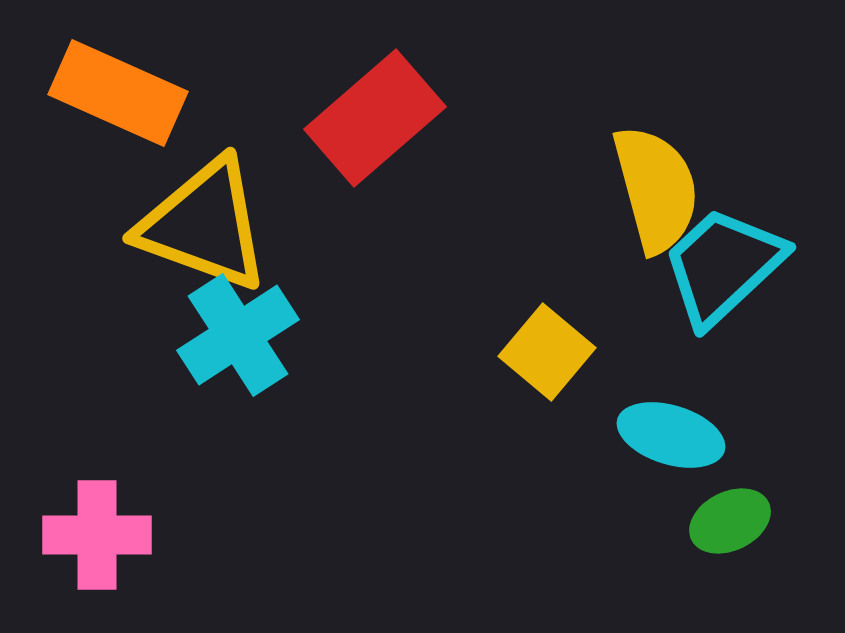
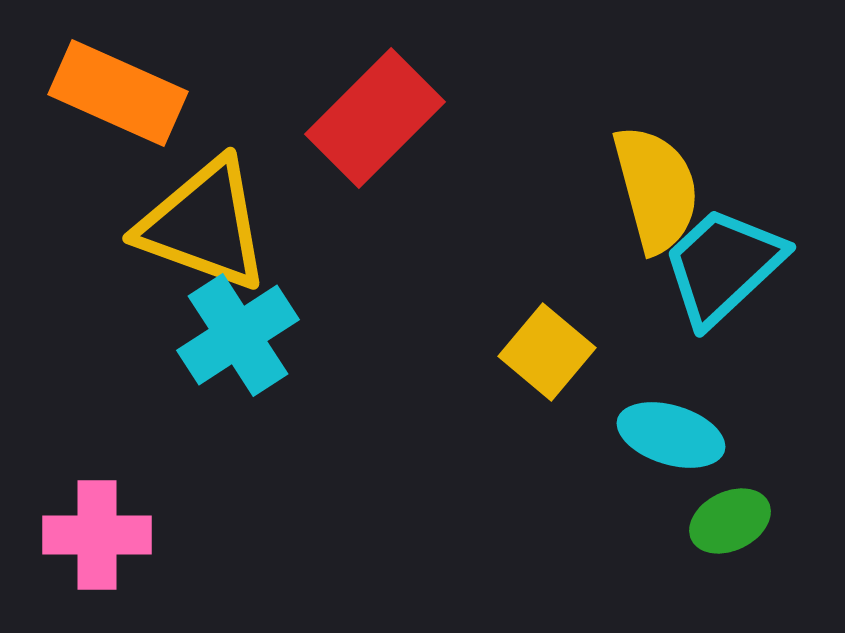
red rectangle: rotated 4 degrees counterclockwise
